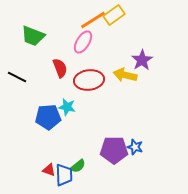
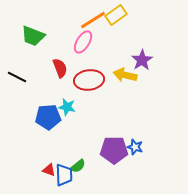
yellow rectangle: moved 2 px right
